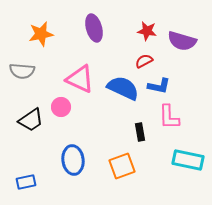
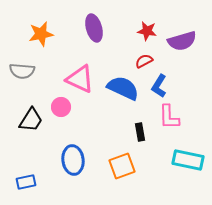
purple semicircle: rotated 32 degrees counterclockwise
blue L-shape: rotated 110 degrees clockwise
black trapezoid: rotated 24 degrees counterclockwise
